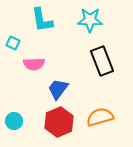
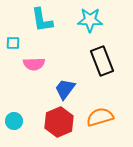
cyan square: rotated 24 degrees counterclockwise
blue trapezoid: moved 7 px right
